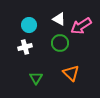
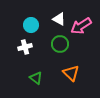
cyan circle: moved 2 px right
green circle: moved 1 px down
green triangle: rotated 24 degrees counterclockwise
